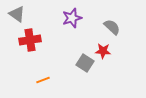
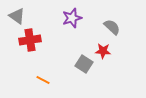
gray triangle: moved 2 px down
gray square: moved 1 px left, 1 px down
orange line: rotated 48 degrees clockwise
